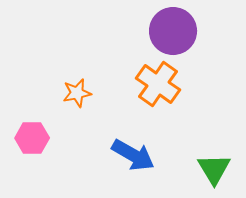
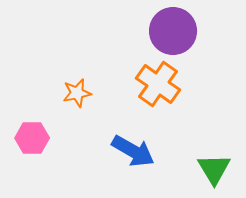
blue arrow: moved 4 px up
